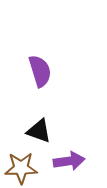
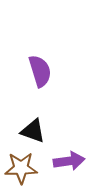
black triangle: moved 6 px left
